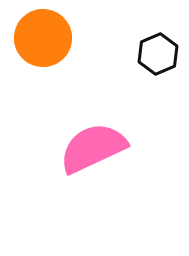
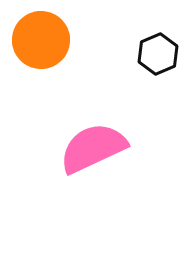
orange circle: moved 2 px left, 2 px down
